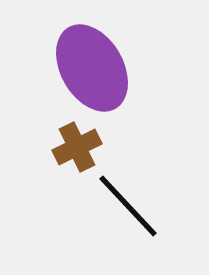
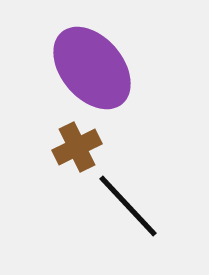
purple ellipse: rotated 10 degrees counterclockwise
